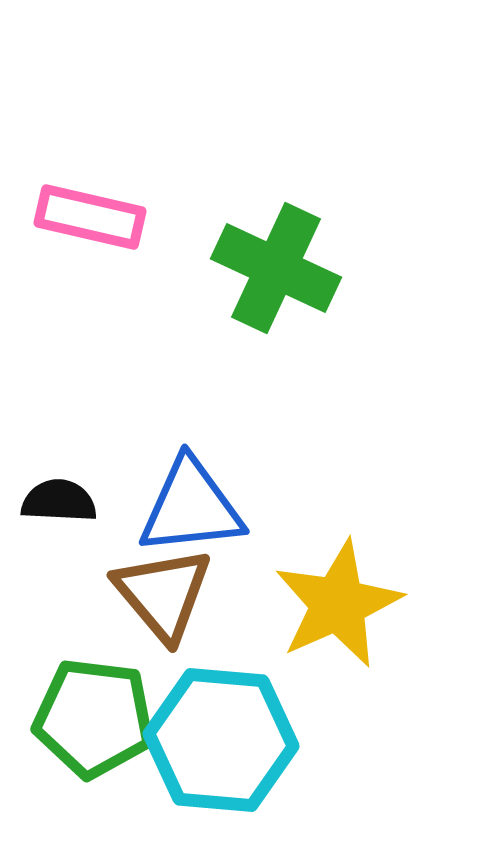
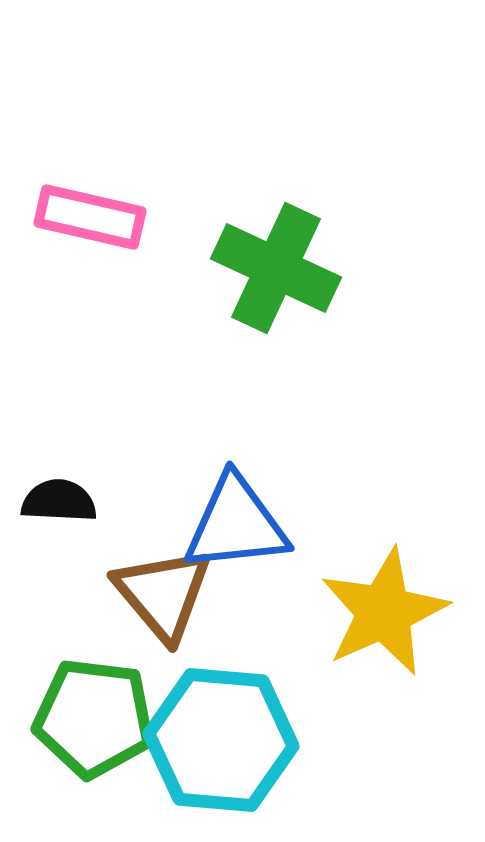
blue triangle: moved 45 px right, 17 px down
yellow star: moved 46 px right, 8 px down
